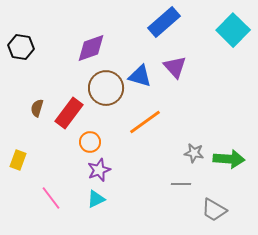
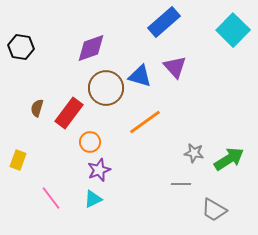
green arrow: rotated 36 degrees counterclockwise
cyan triangle: moved 3 px left
